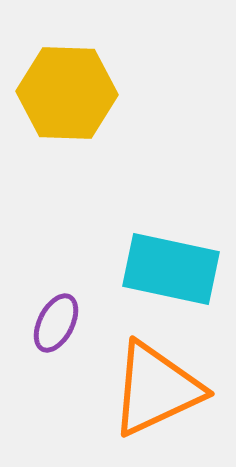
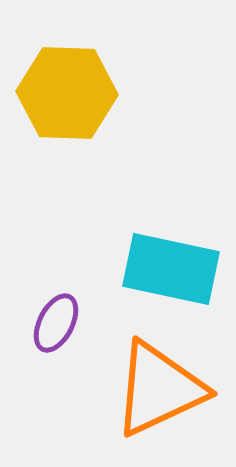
orange triangle: moved 3 px right
